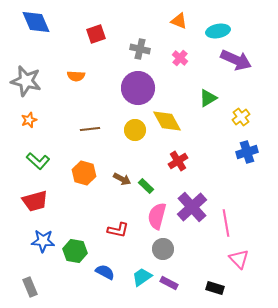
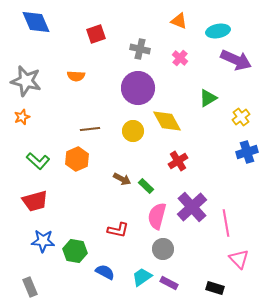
orange star: moved 7 px left, 3 px up
yellow circle: moved 2 px left, 1 px down
orange hexagon: moved 7 px left, 14 px up; rotated 20 degrees clockwise
